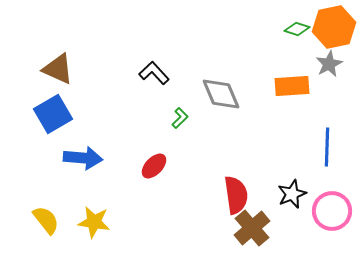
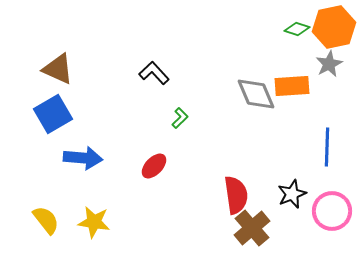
gray diamond: moved 35 px right
